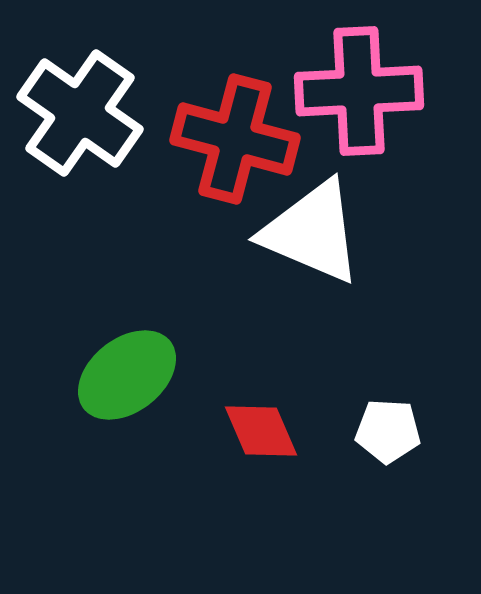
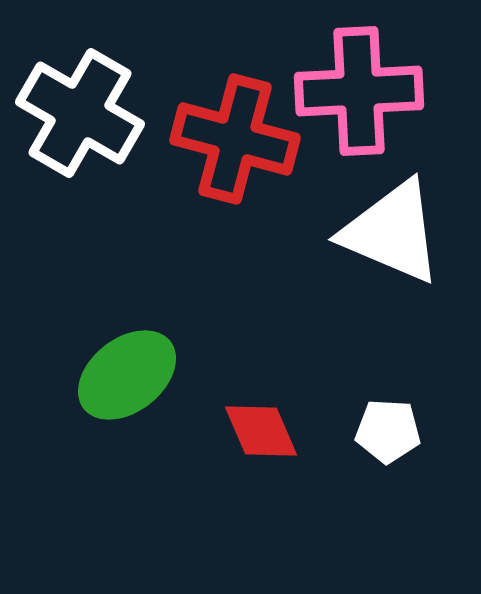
white cross: rotated 5 degrees counterclockwise
white triangle: moved 80 px right
